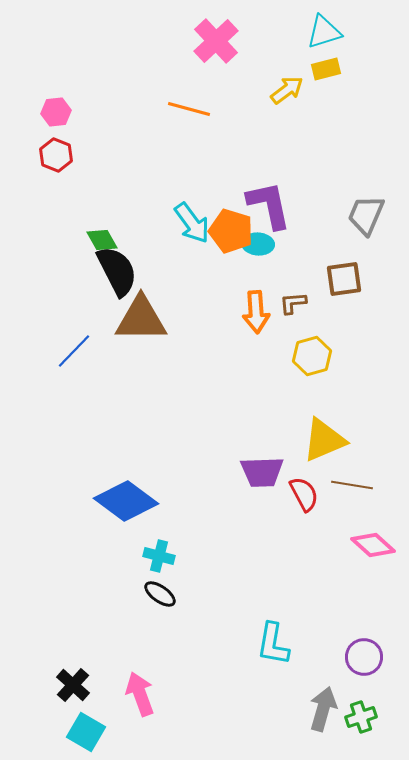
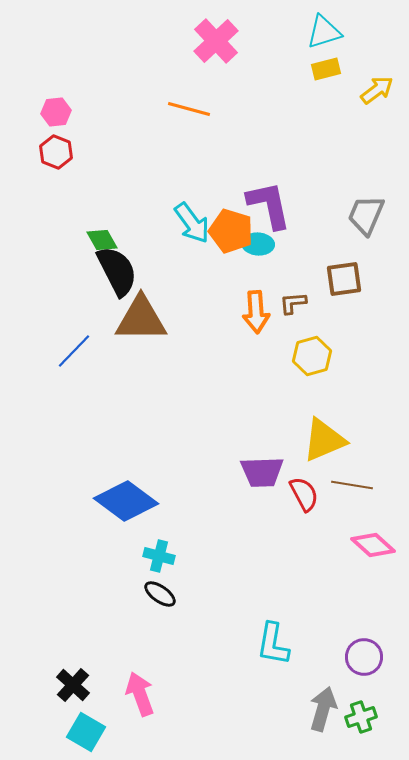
yellow arrow: moved 90 px right
red hexagon: moved 3 px up
